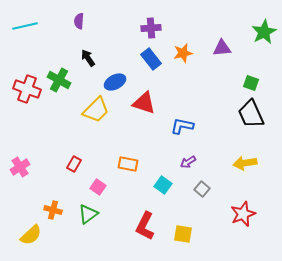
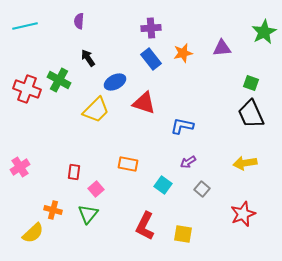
red rectangle: moved 8 px down; rotated 21 degrees counterclockwise
pink square: moved 2 px left, 2 px down; rotated 14 degrees clockwise
green triangle: rotated 15 degrees counterclockwise
yellow semicircle: moved 2 px right, 2 px up
